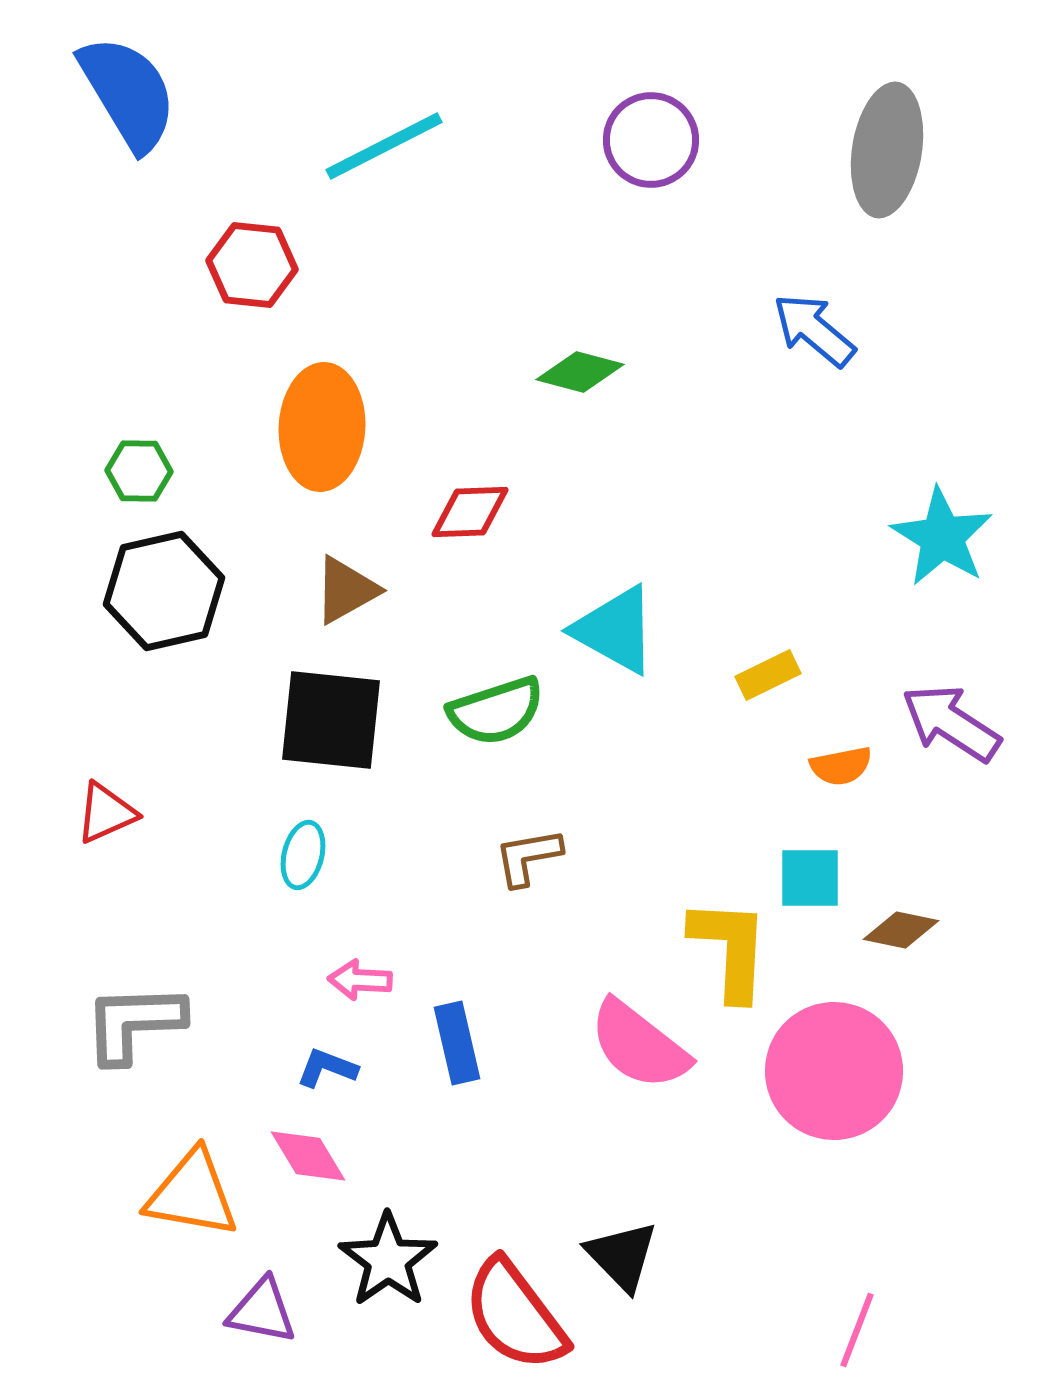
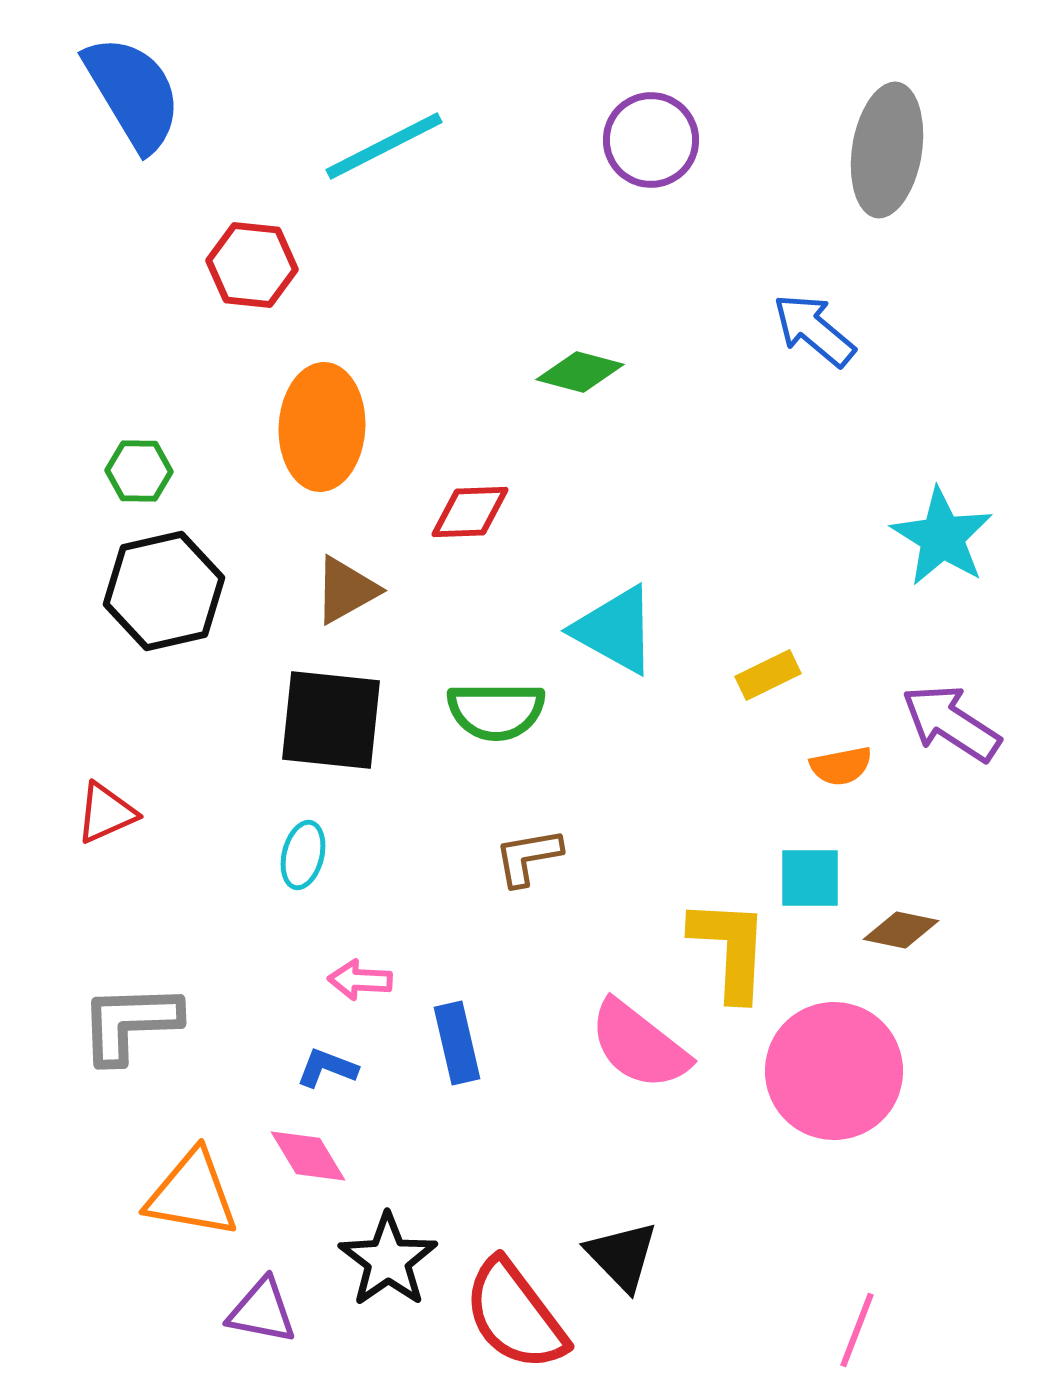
blue semicircle: moved 5 px right
green semicircle: rotated 18 degrees clockwise
gray L-shape: moved 4 px left
